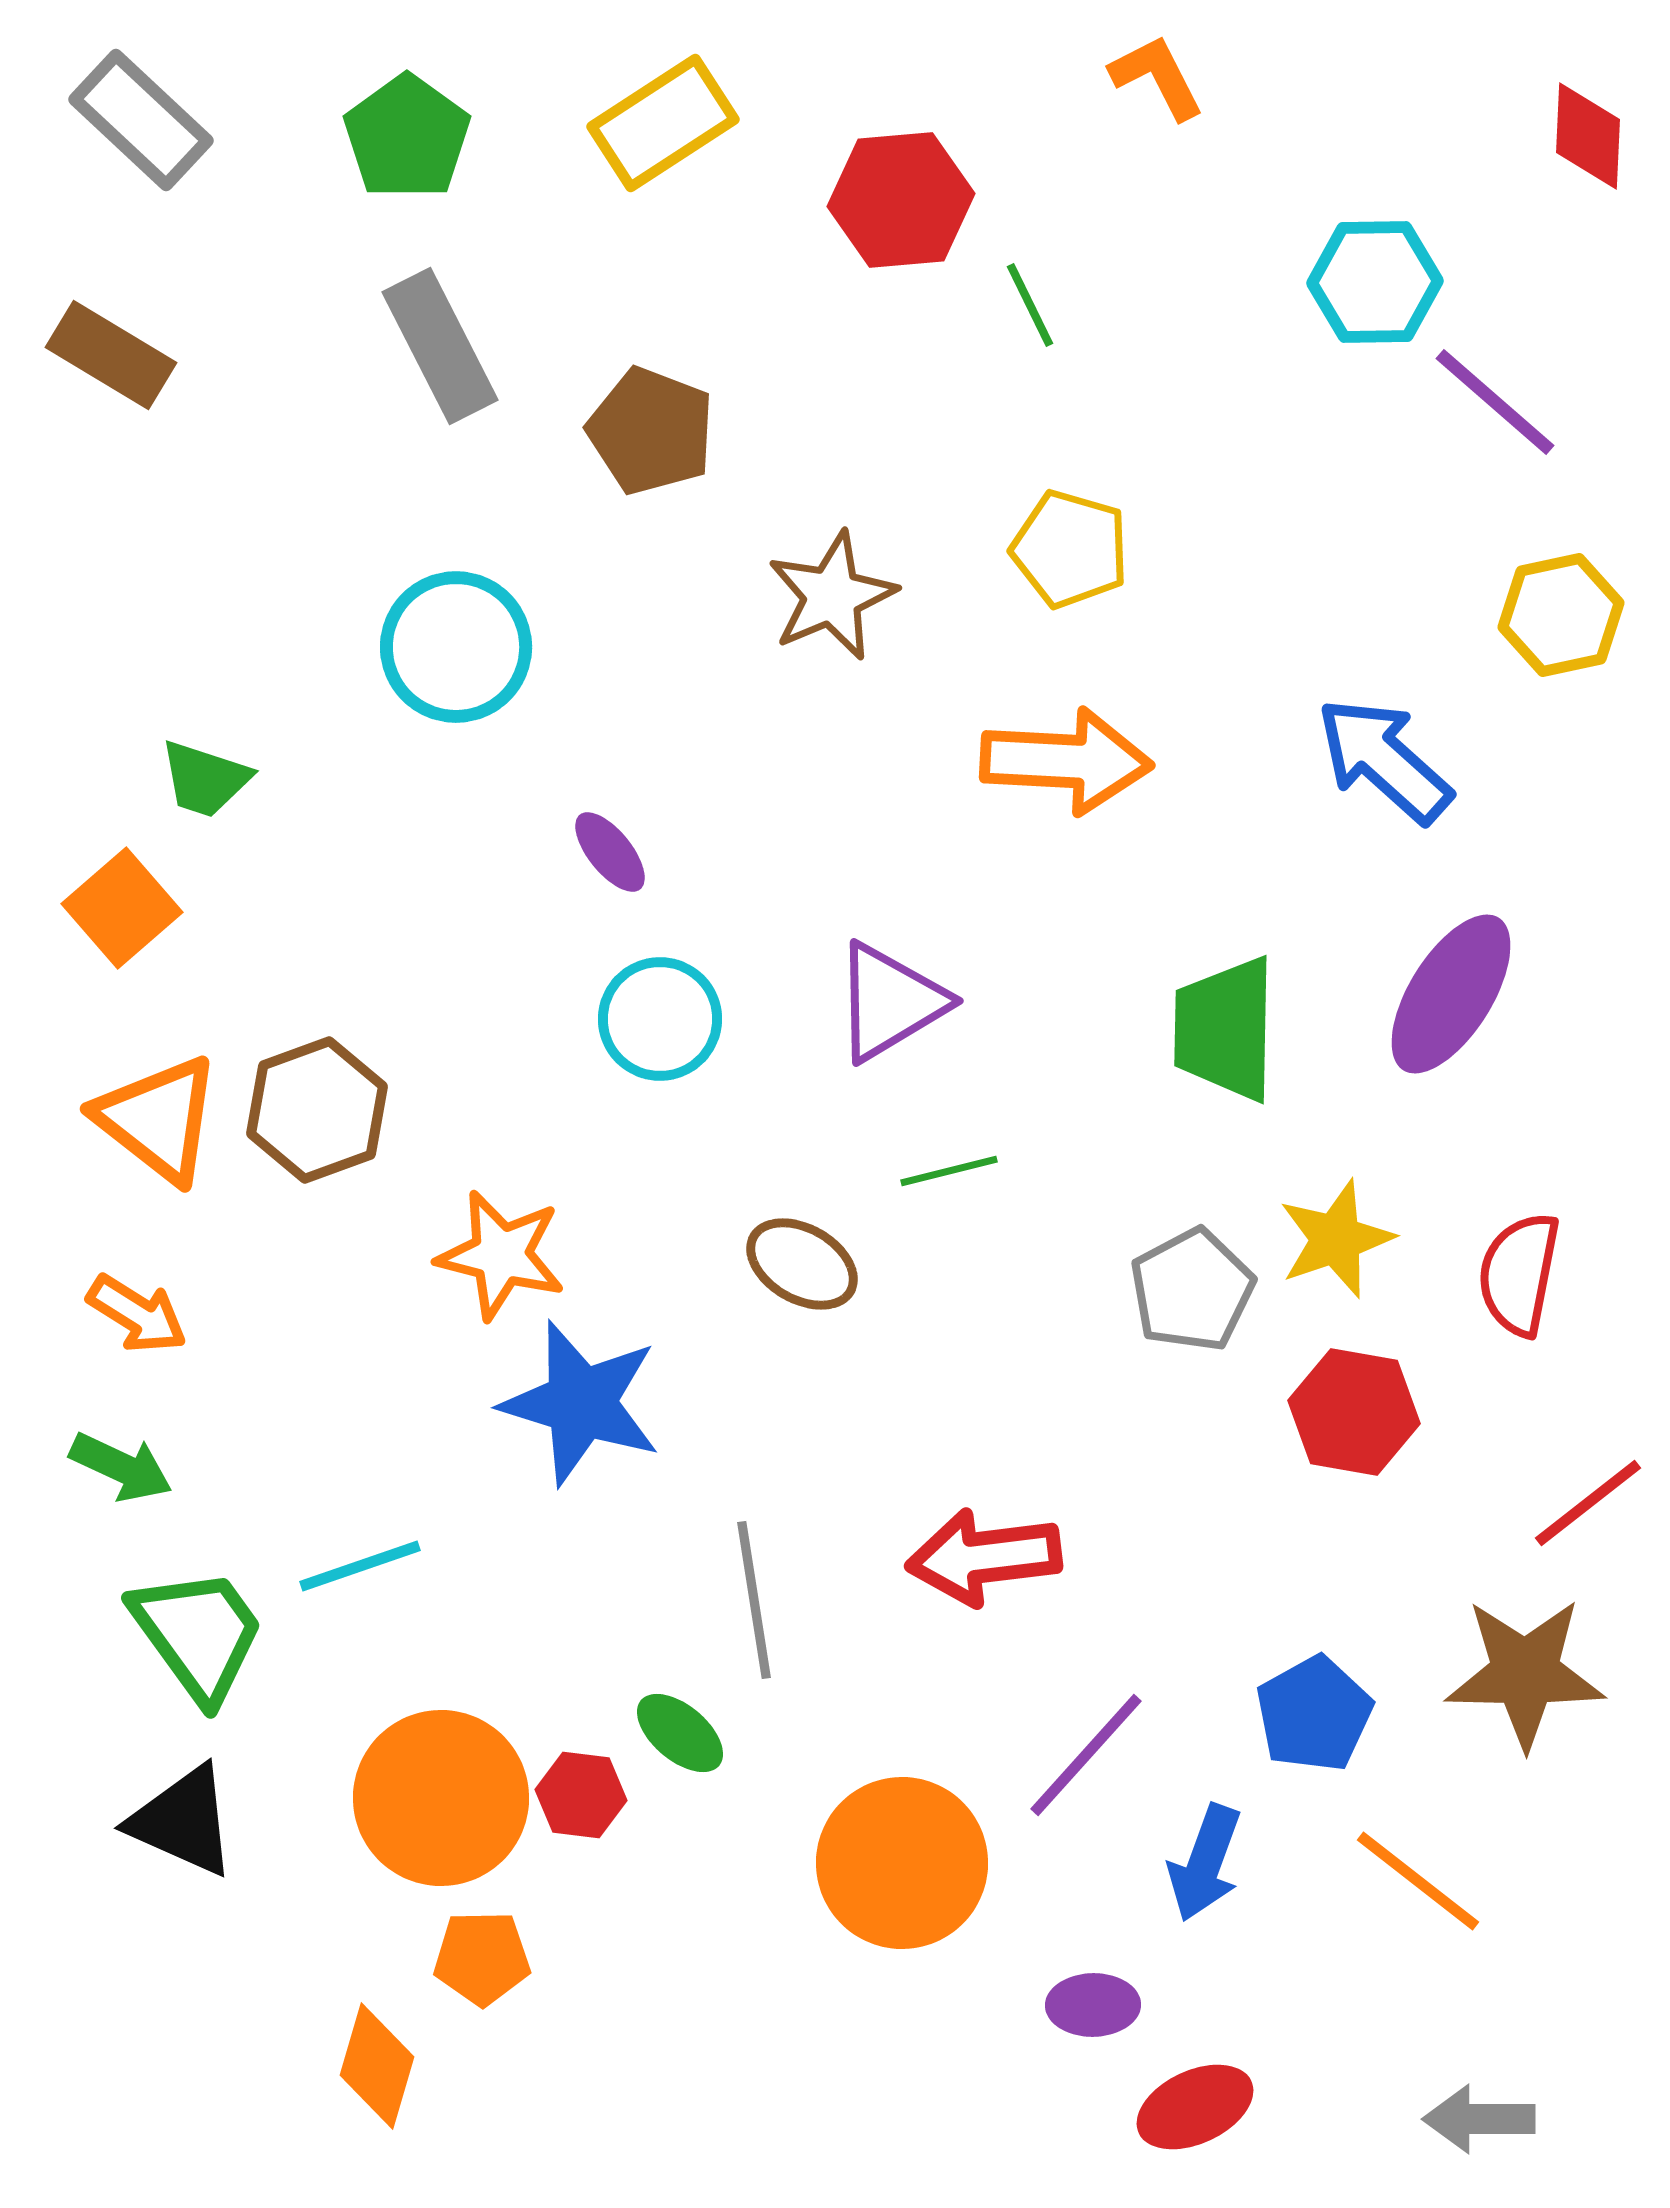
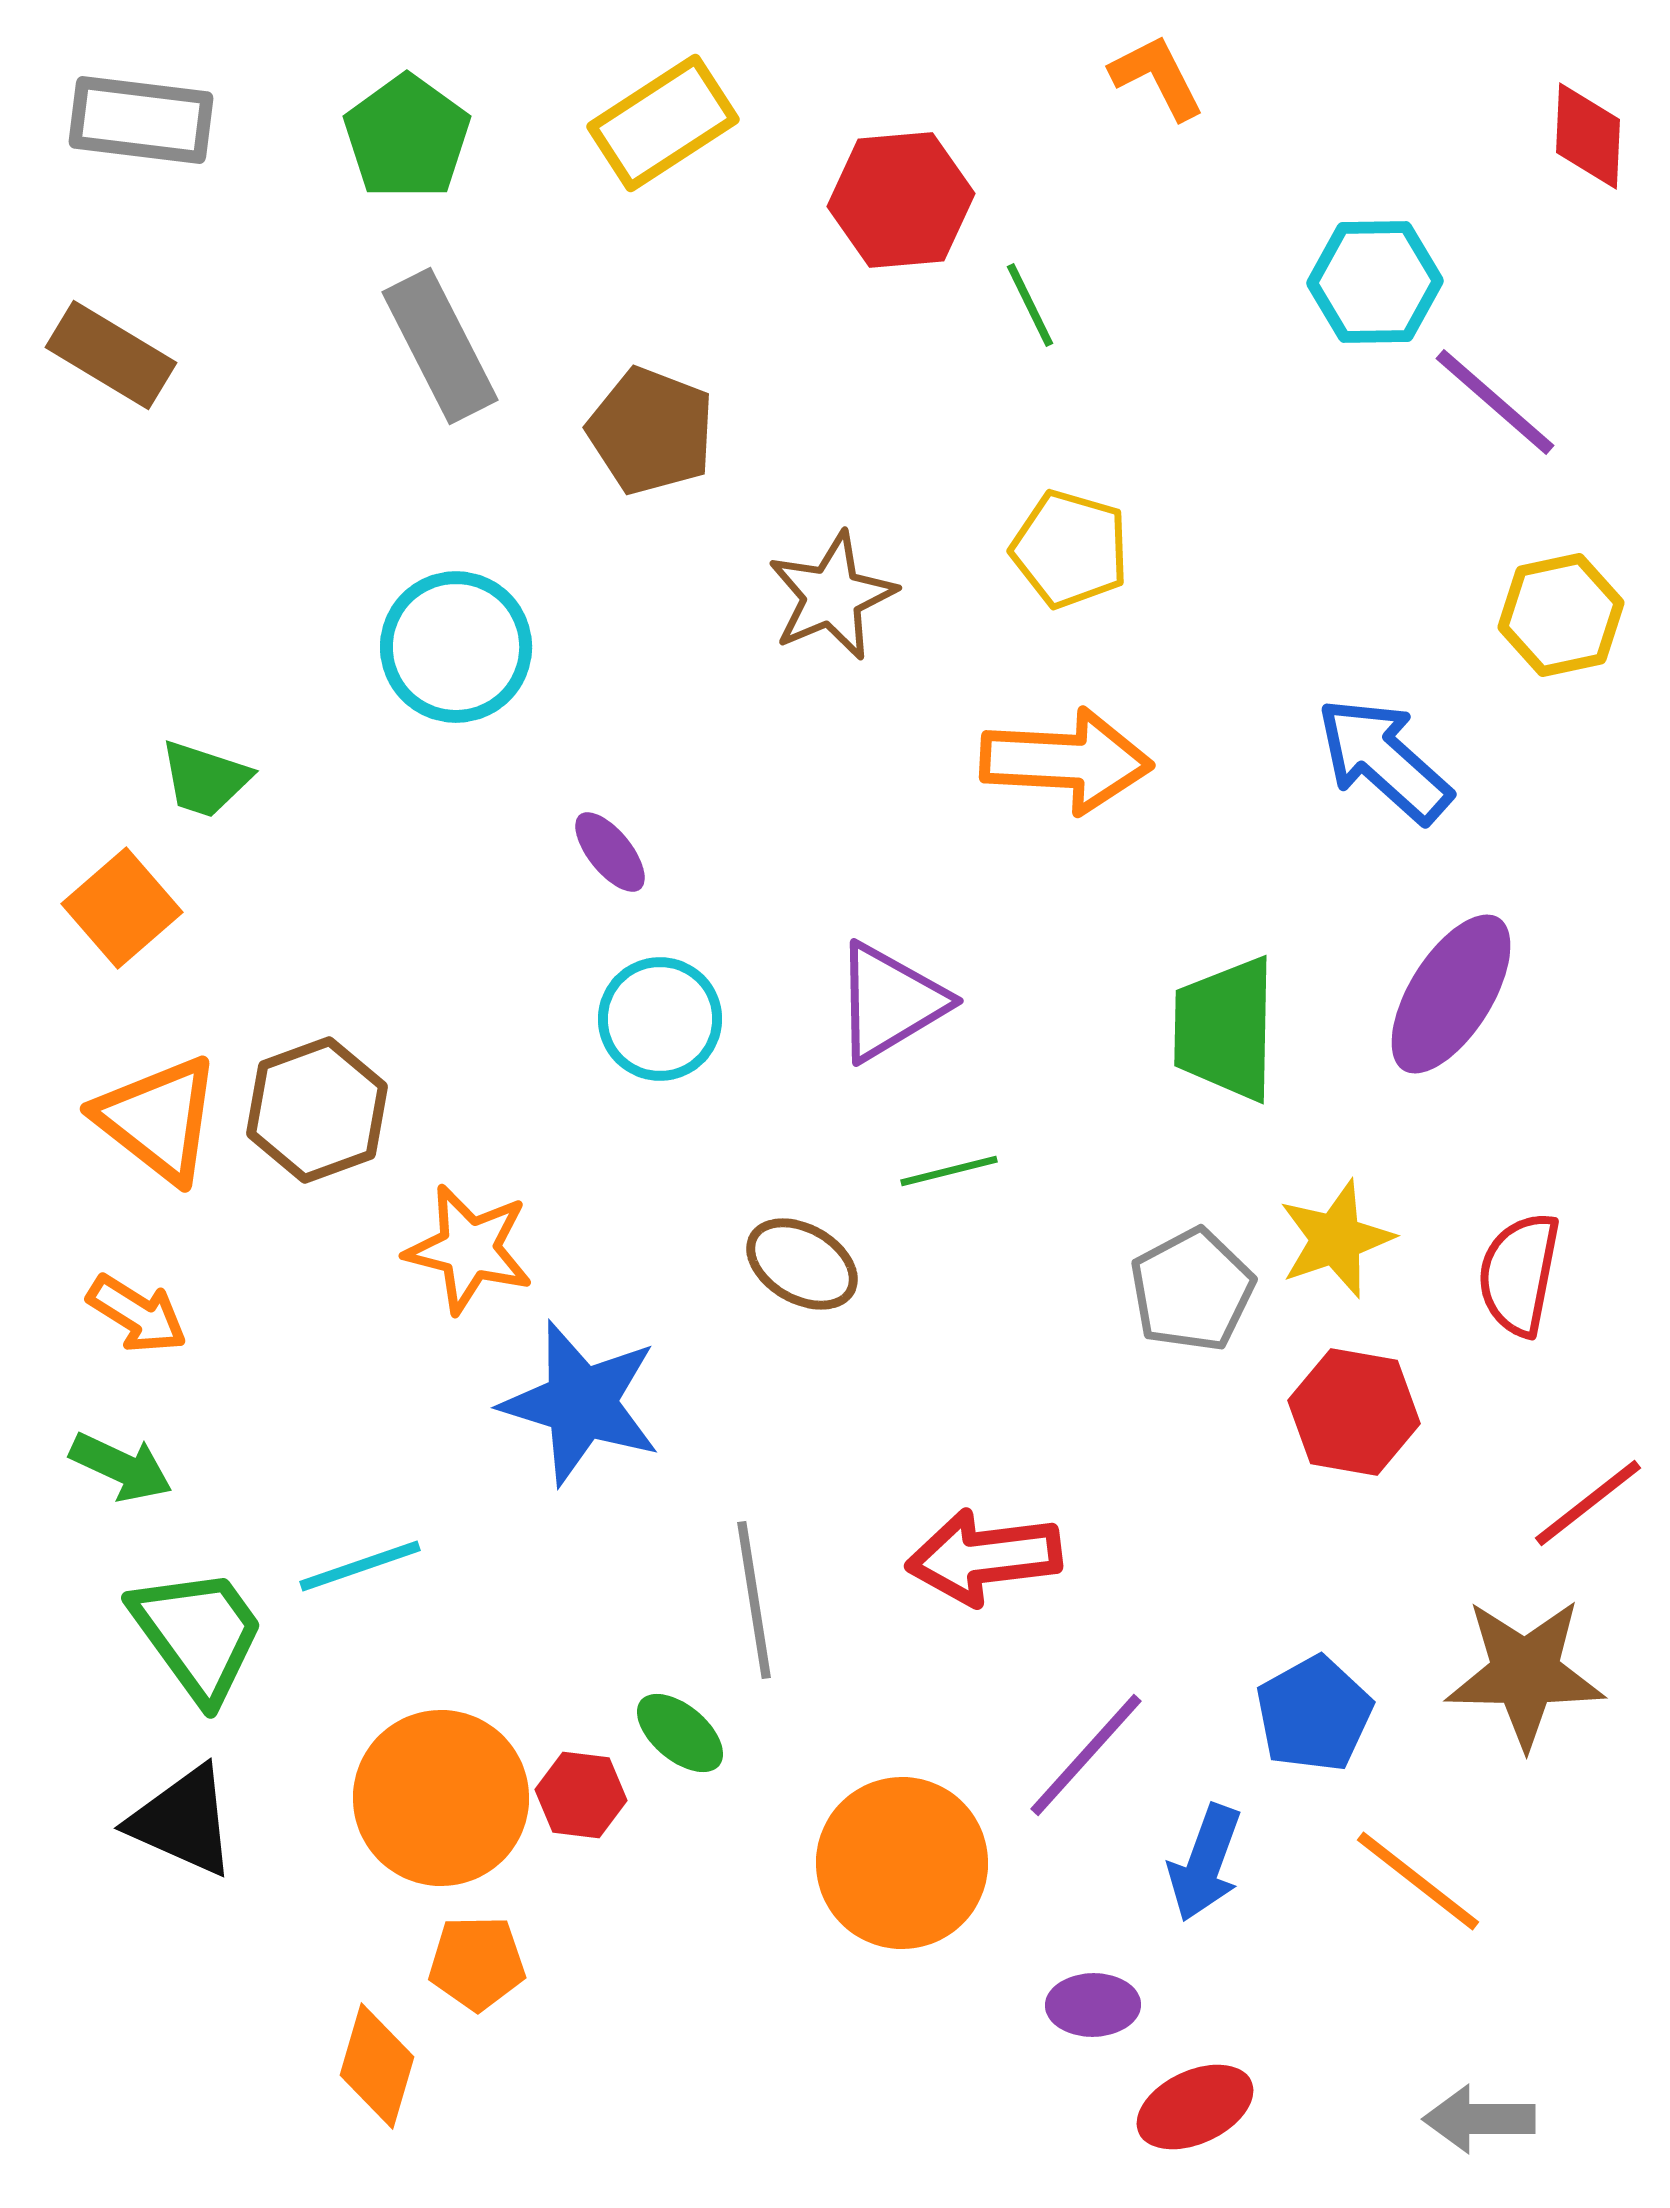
gray rectangle at (141, 120): rotated 36 degrees counterclockwise
orange star at (501, 1255): moved 32 px left, 6 px up
orange pentagon at (482, 1958): moved 5 px left, 5 px down
